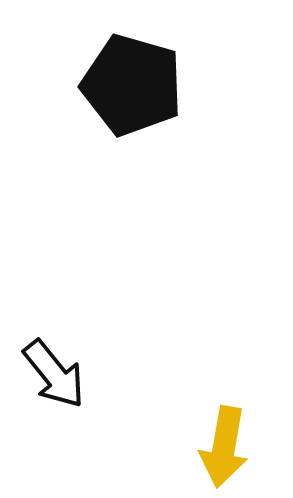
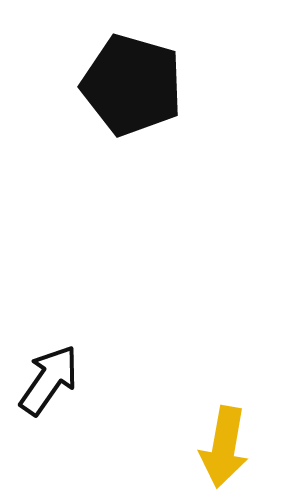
black arrow: moved 5 px left, 6 px down; rotated 106 degrees counterclockwise
